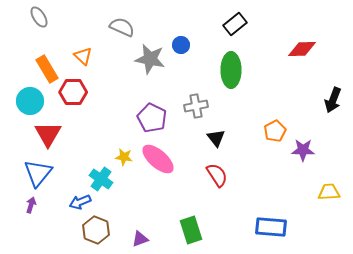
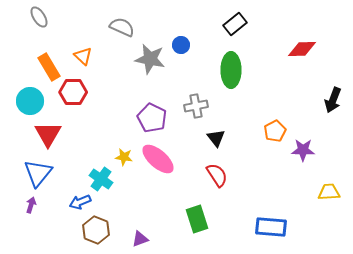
orange rectangle: moved 2 px right, 2 px up
green rectangle: moved 6 px right, 11 px up
